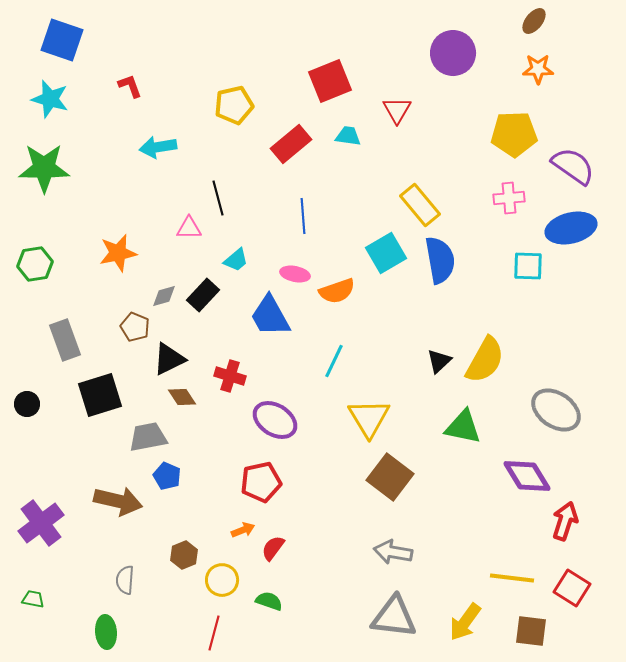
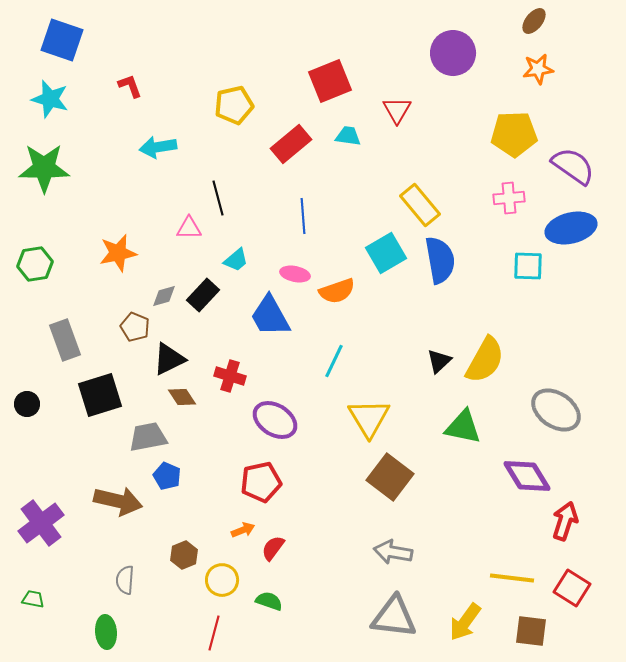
orange star at (538, 69): rotated 8 degrees counterclockwise
